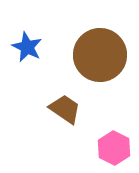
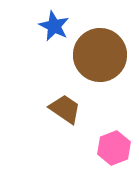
blue star: moved 27 px right, 21 px up
pink hexagon: rotated 12 degrees clockwise
